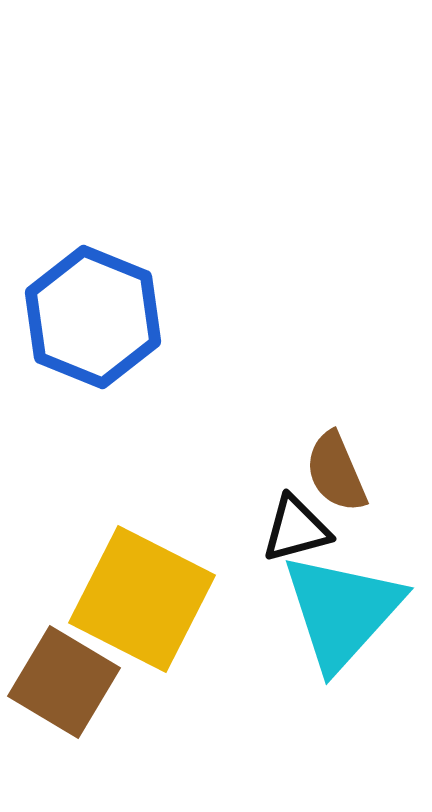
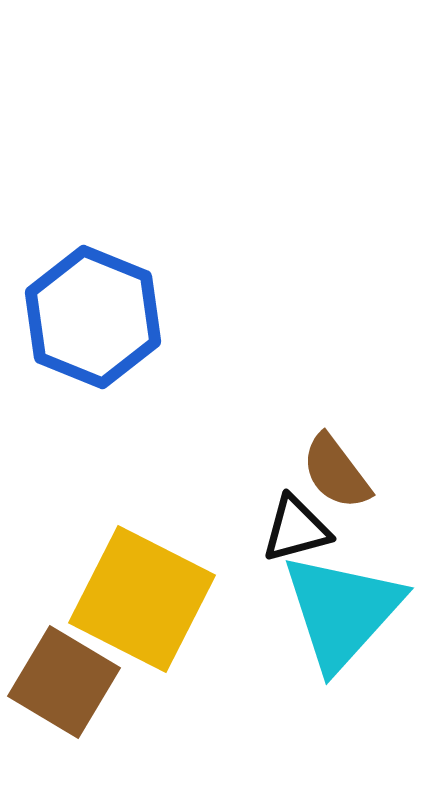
brown semicircle: rotated 14 degrees counterclockwise
